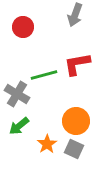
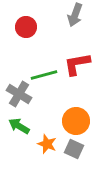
red circle: moved 3 px right
gray cross: moved 2 px right
green arrow: rotated 70 degrees clockwise
orange star: rotated 18 degrees counterclockwise
